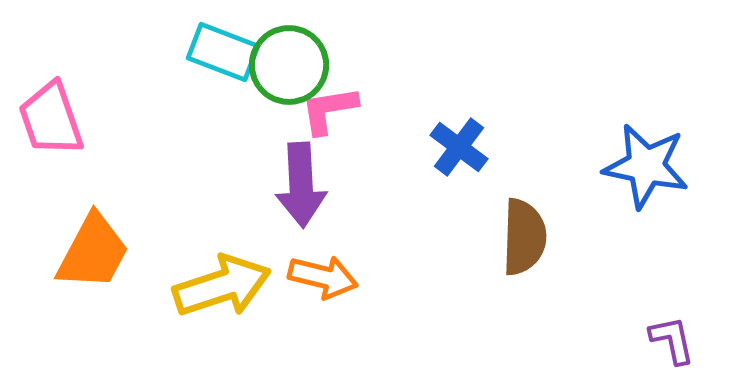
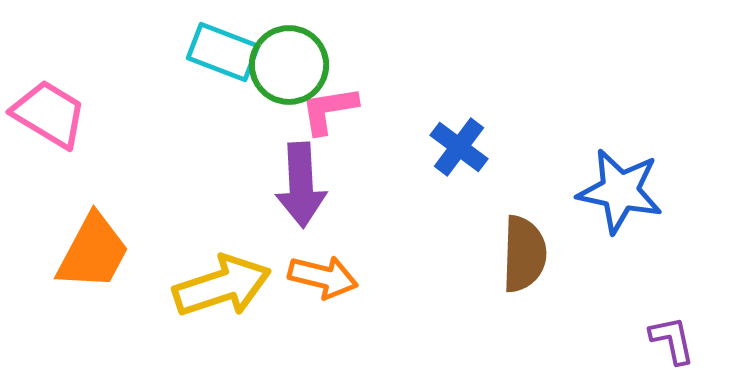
pink trapezoid: moved 2 px left, 5 px up; rotated 140 degrees clockwise
blue star: moved 26 px left, 25 px down
brown semicircle: moved 17 px down
